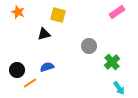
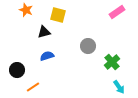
orange star: moved 8 px right, 2 px up
black triangle: moved 2 px up
gray circle: moved 1 px left
blue semicircle: moved 11 px up
orange line: moved 3 px right, 4 px down
cyan arrow: moved 1 px up
